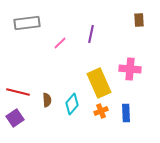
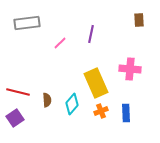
yellow rectangle: moved 3 px left
